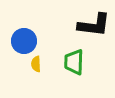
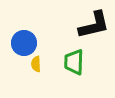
black L-shape: rotated 20 degrees counterclockwise
blue circle: moved 2 px down
